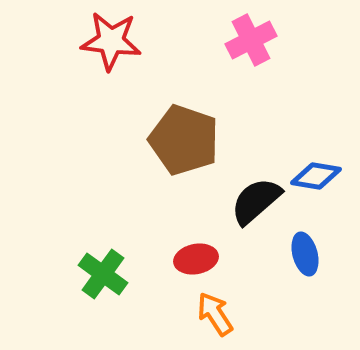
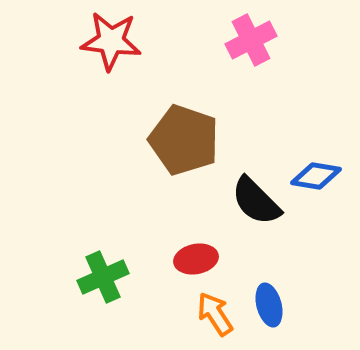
black semicircle: rotated 94 degrees counterclockwise
blue ellipse: moved 36 px left, 51 px down
green cross: moved 3 px down; rotated 30 degrees clockwise
